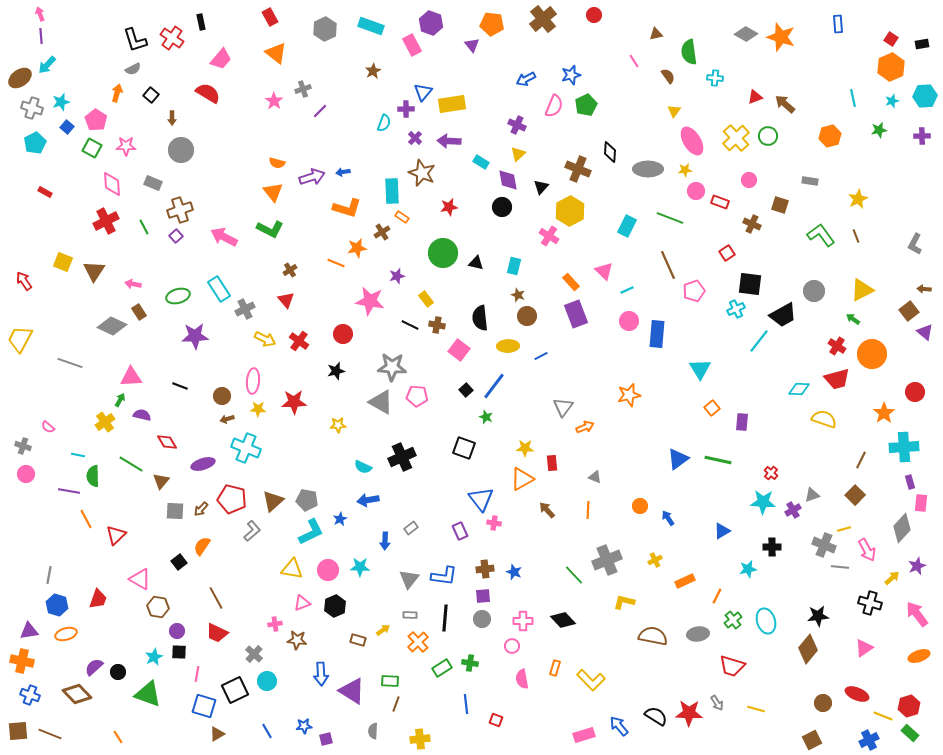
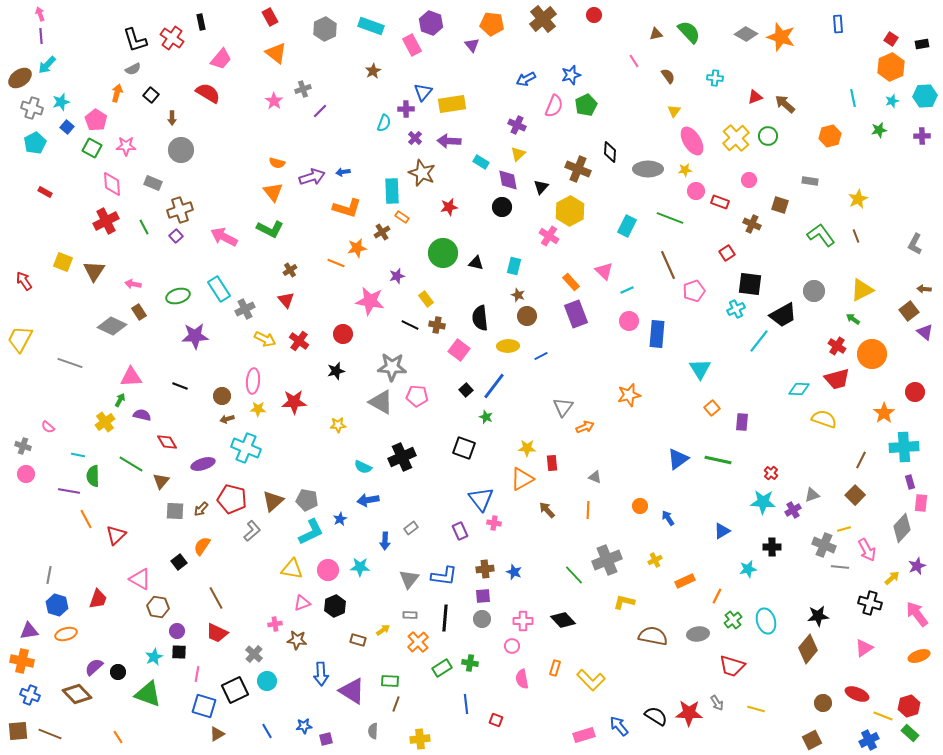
green semicircle at (689, 52): moved 20 px up; rotated 145 degrees clockwise
yellow star at (525, 448): moved 2 px right
